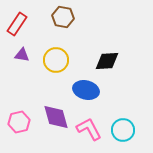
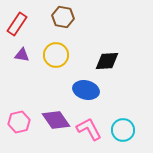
yellow circle: moved 5 px up
purple diamond: moved 3 px down; rotated 20 degrees counterclockwise
